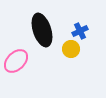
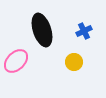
blue cross: moved 4 px right
yellow circle: moved 3 px right, 13 px down
